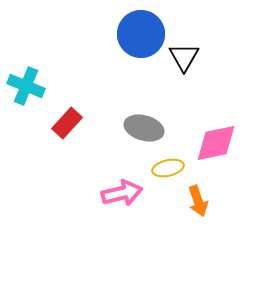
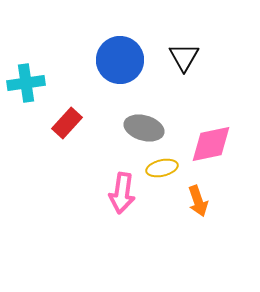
blue circle: moved 21 px left, 26 px down
cyan cross: moved 3 px up; rotated 30 degrees counterclockwise
pink diamond: moved 5 px left, 1 px down
yellow ellipse: moved 6 px left
pink arrow: rotated 111 degrees clockwise
